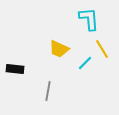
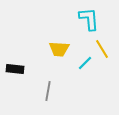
yellow trapezoid: rotated 20 degrees counterclockwise
